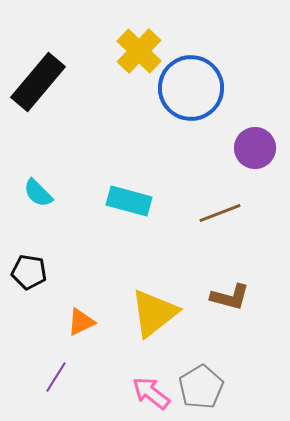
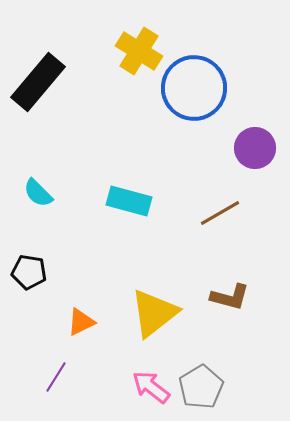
yellow cross: rotated 12 degrees counterclockwise
blue circle: moved 3 px right
brown line: rotated 9 degrees counterclockwise
pink arrow: moved 6 px up
